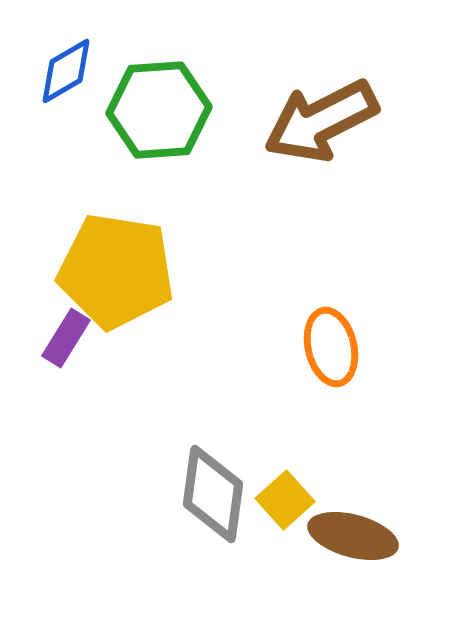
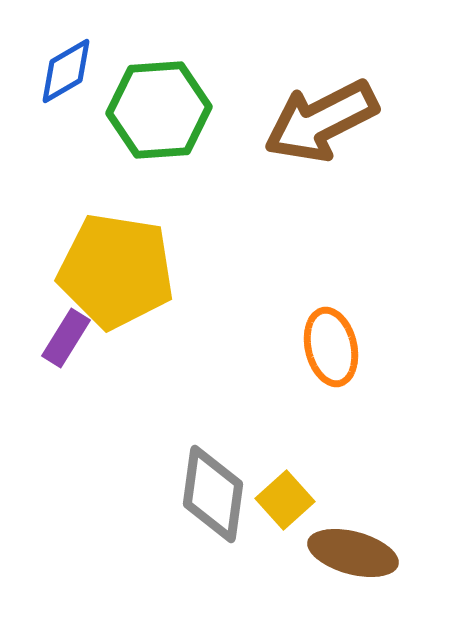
brown ellipse: moved 17 px down
